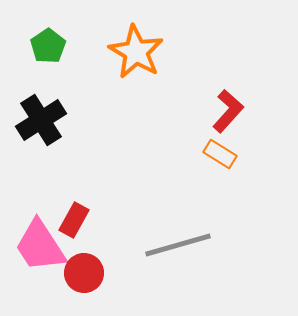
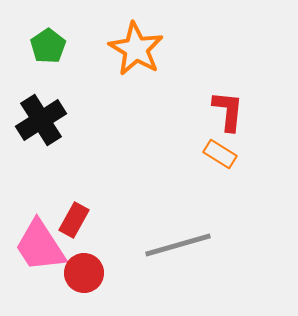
orange star: moved 3 px up
red L-shape: rotated 36 degrees counterclockwise
